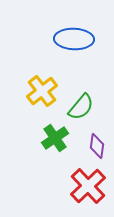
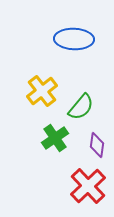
purple diamond: moved 1 px up
